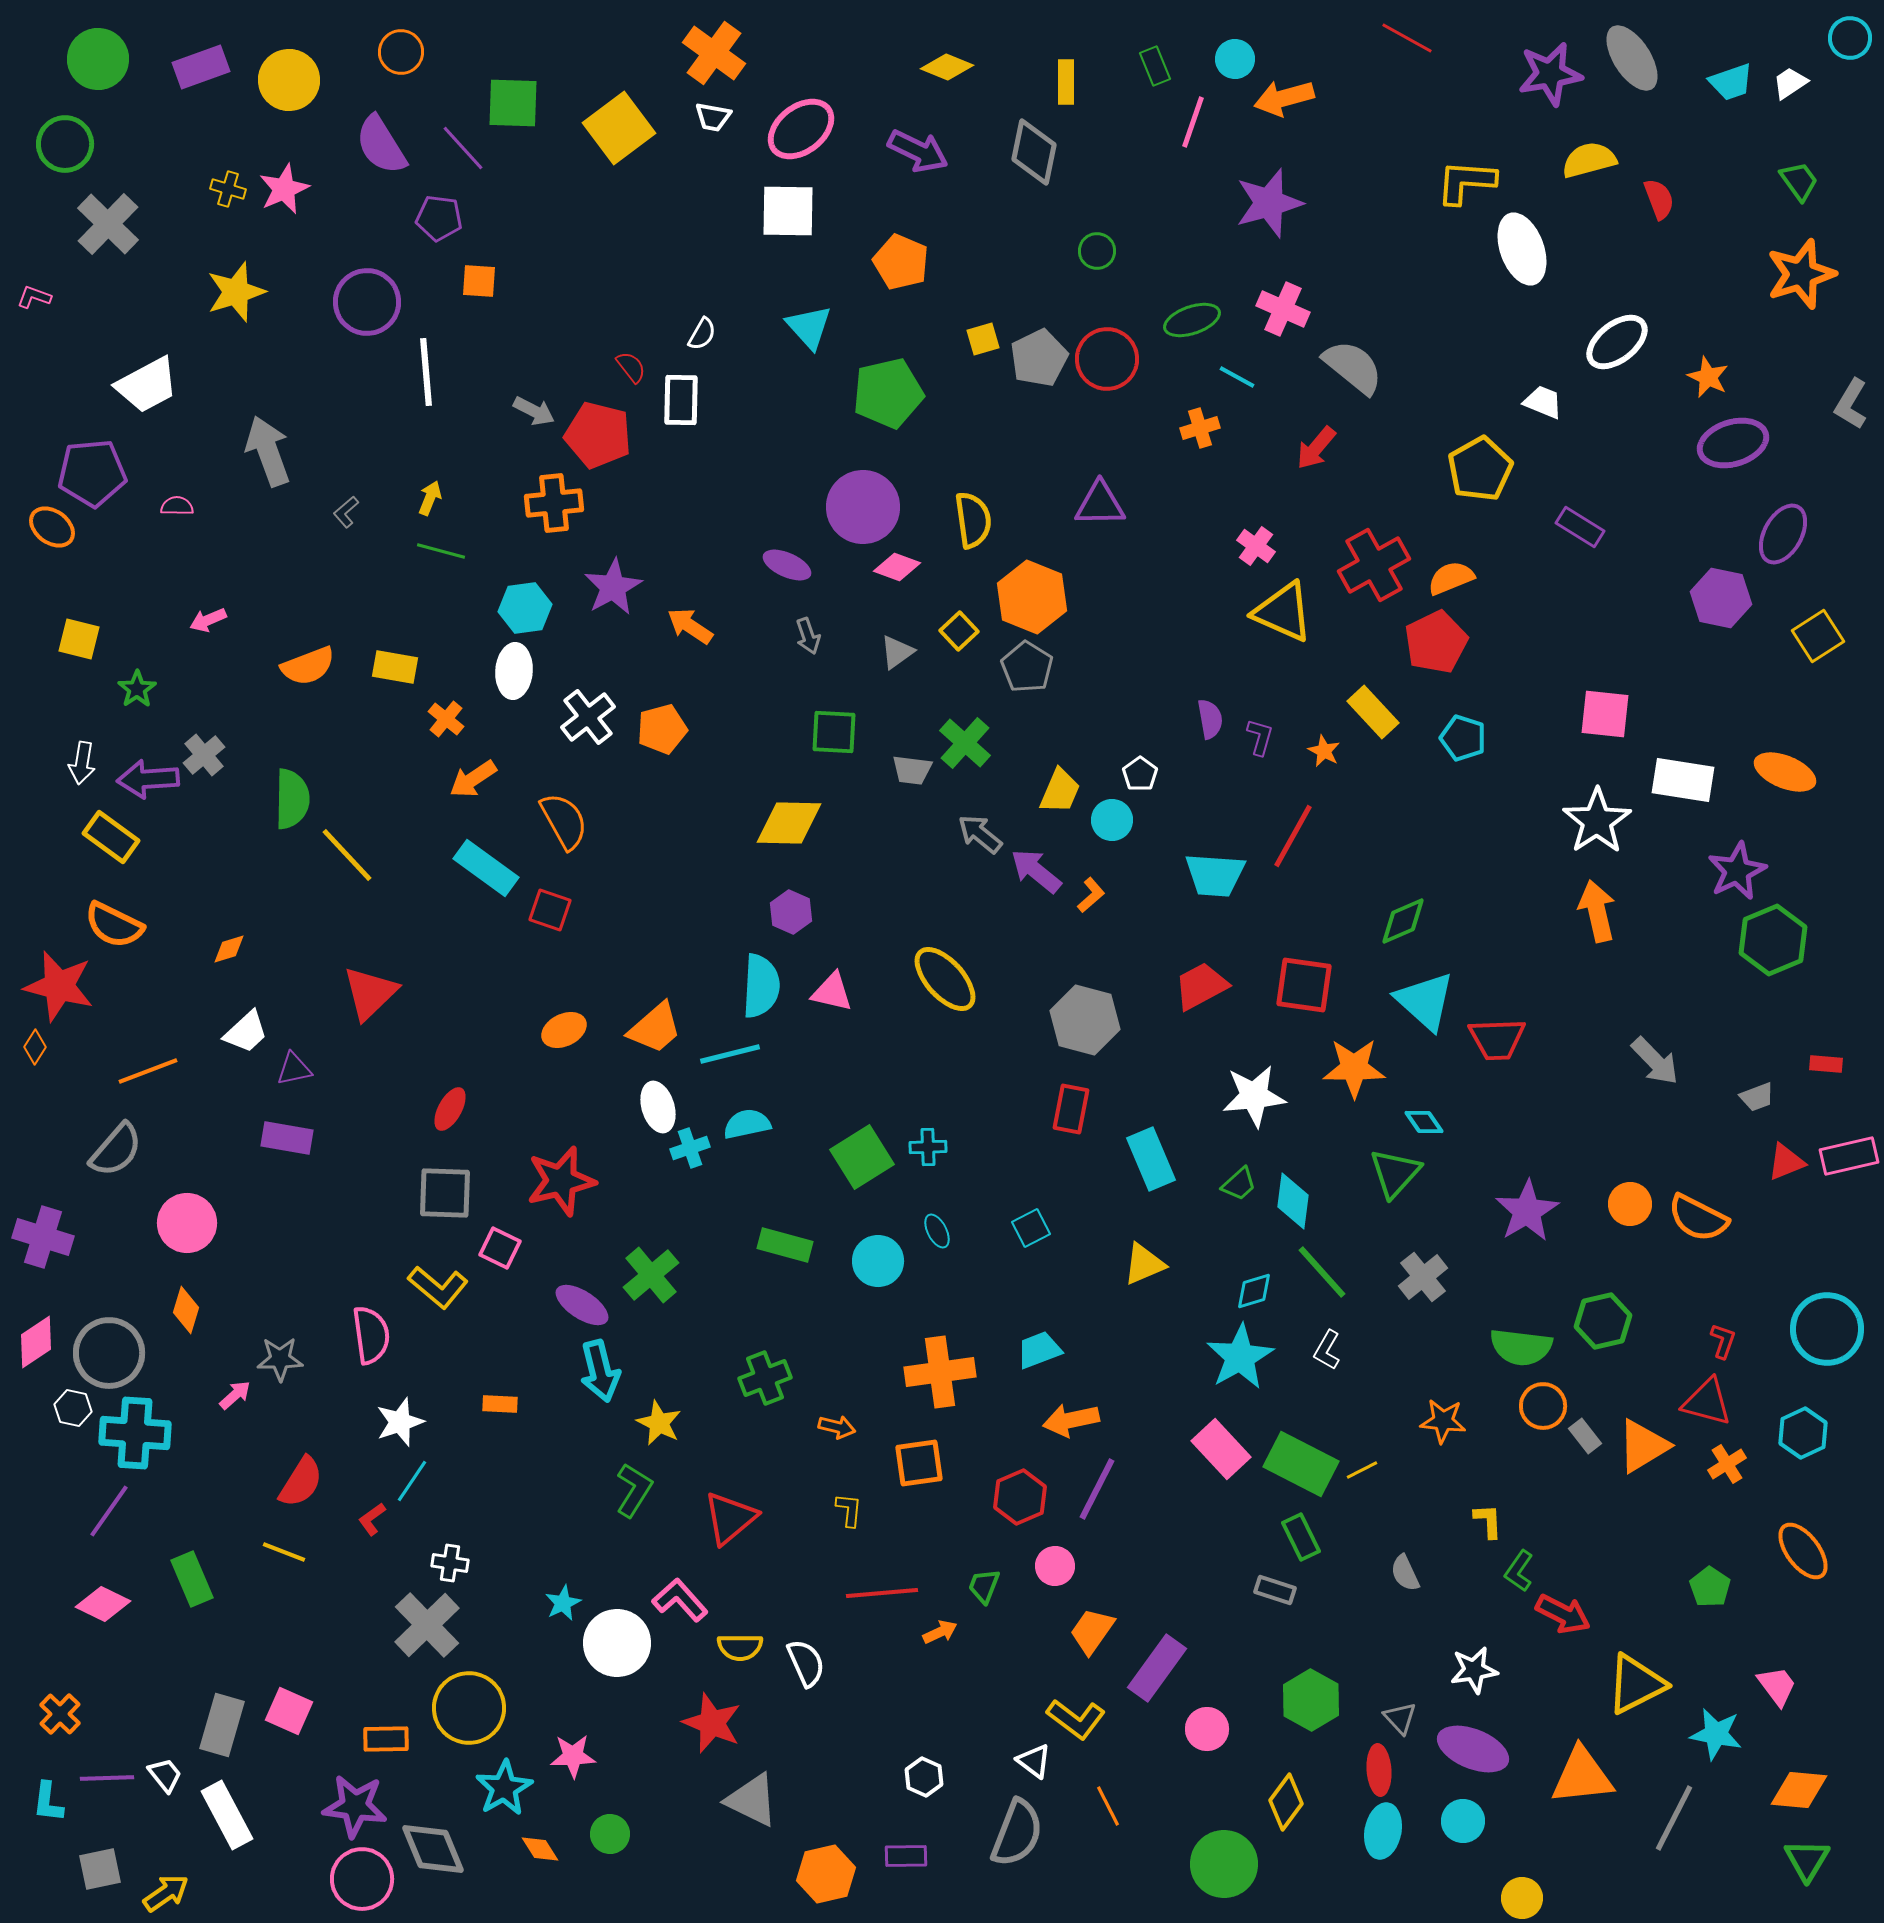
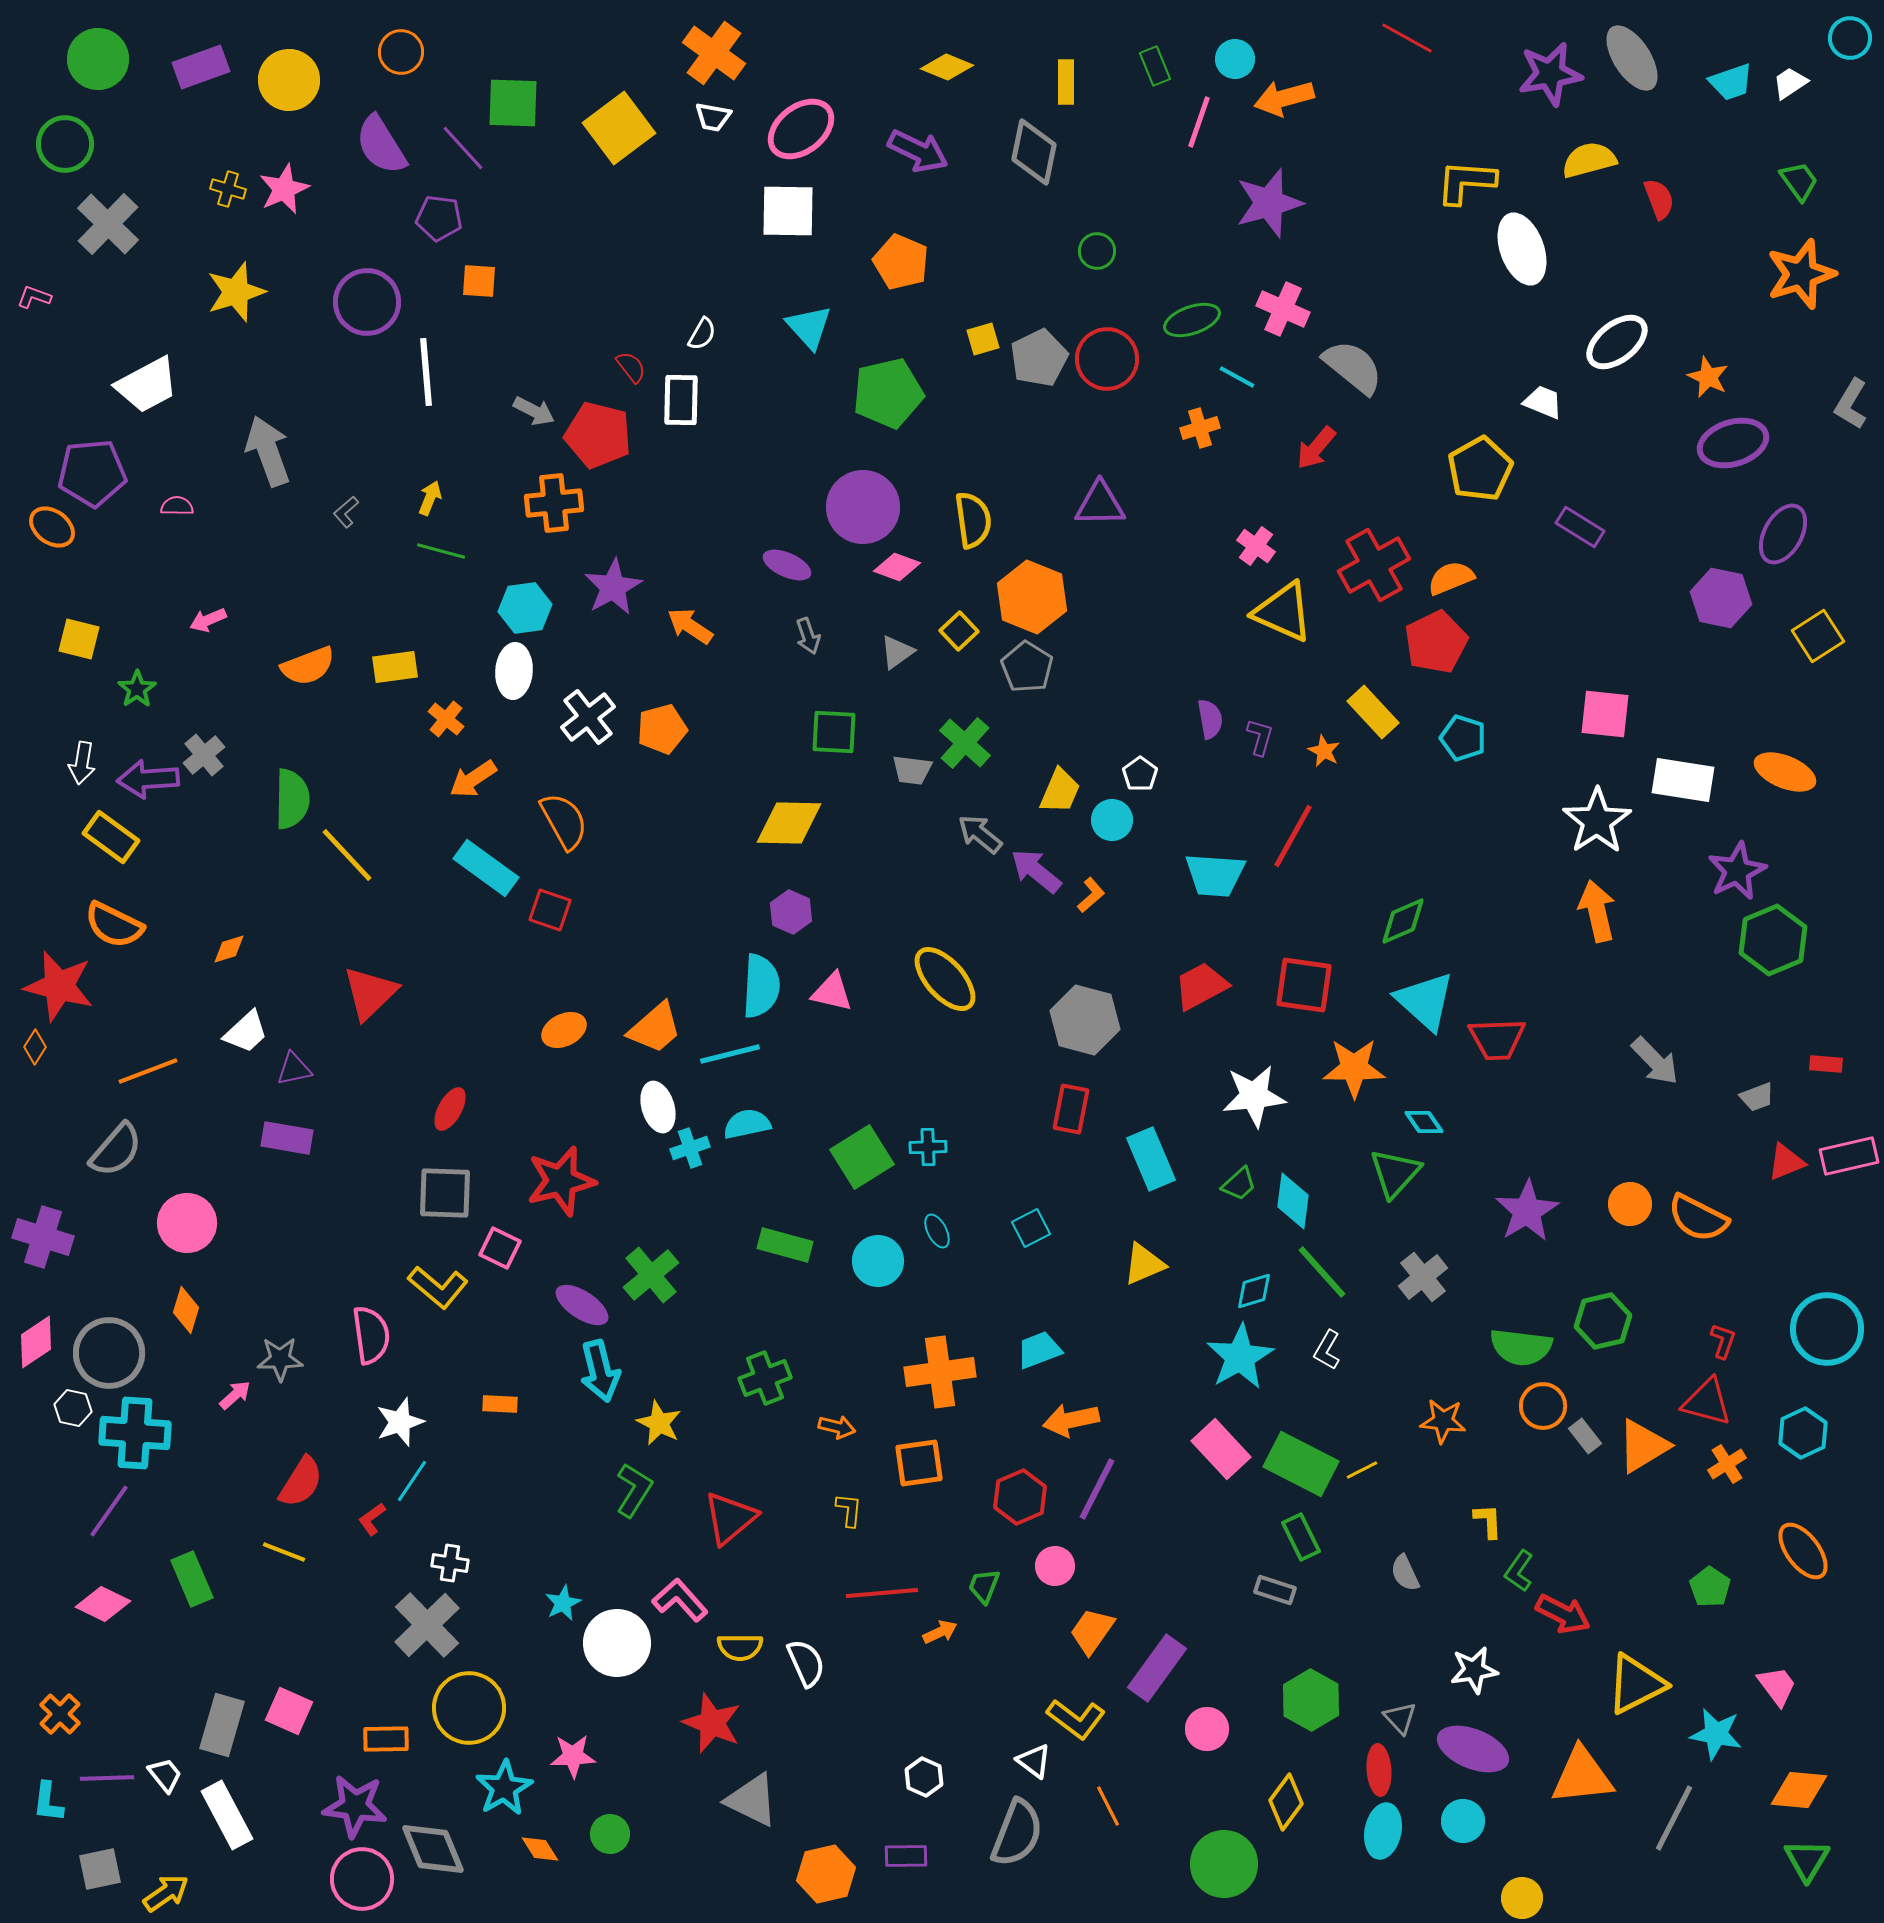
pink line at (1193, 122): moved 6 px right
yellow rectangle at (395, 667): rotated 18 degrees counterclockwise
